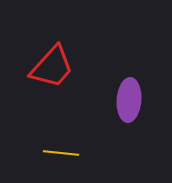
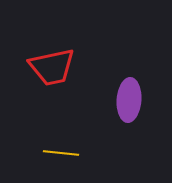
red trapezoid: rotated 36 degrees clockwise
